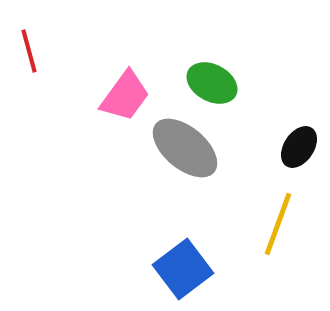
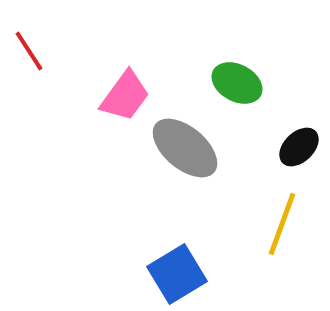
red line: rotated 18 degrees counterclockwise
green ellipse: moved 25 px right
black ellipse: rotated 12 degrees clockwise
yellow line: moved 4 px right
blue square: moved 6 px left, 5 px down; rotated 6 degrees clockwise
